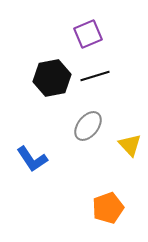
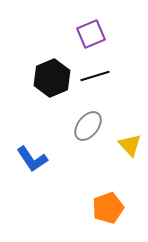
purple square: moved 3 px right
black hexagon: rotated 12 degrees counterclockwise
